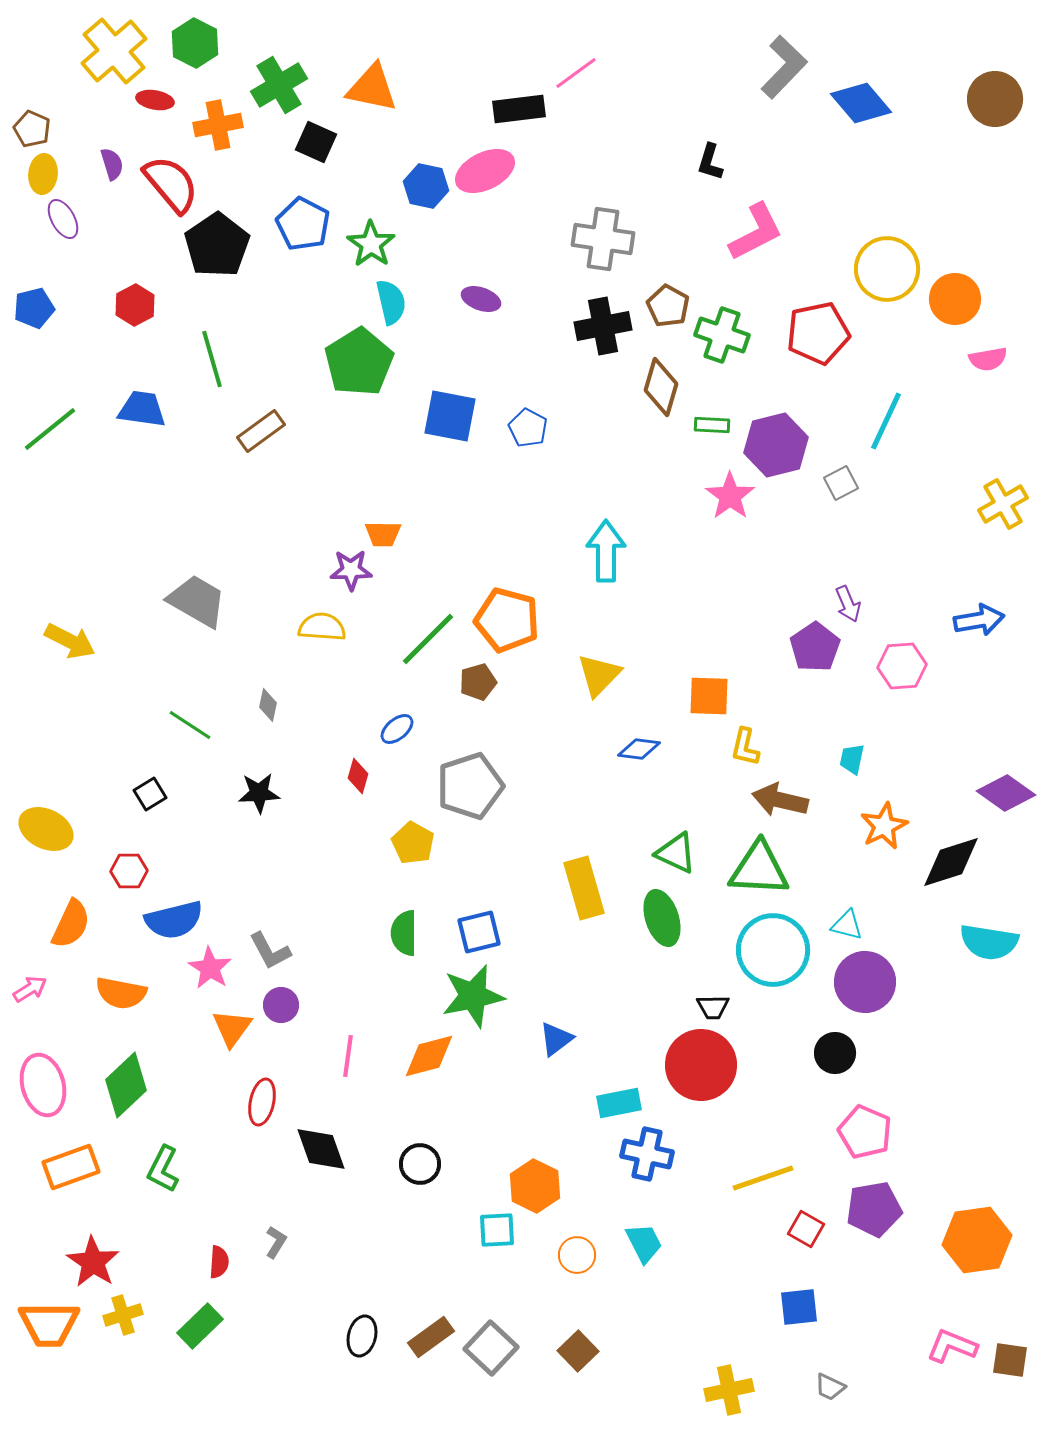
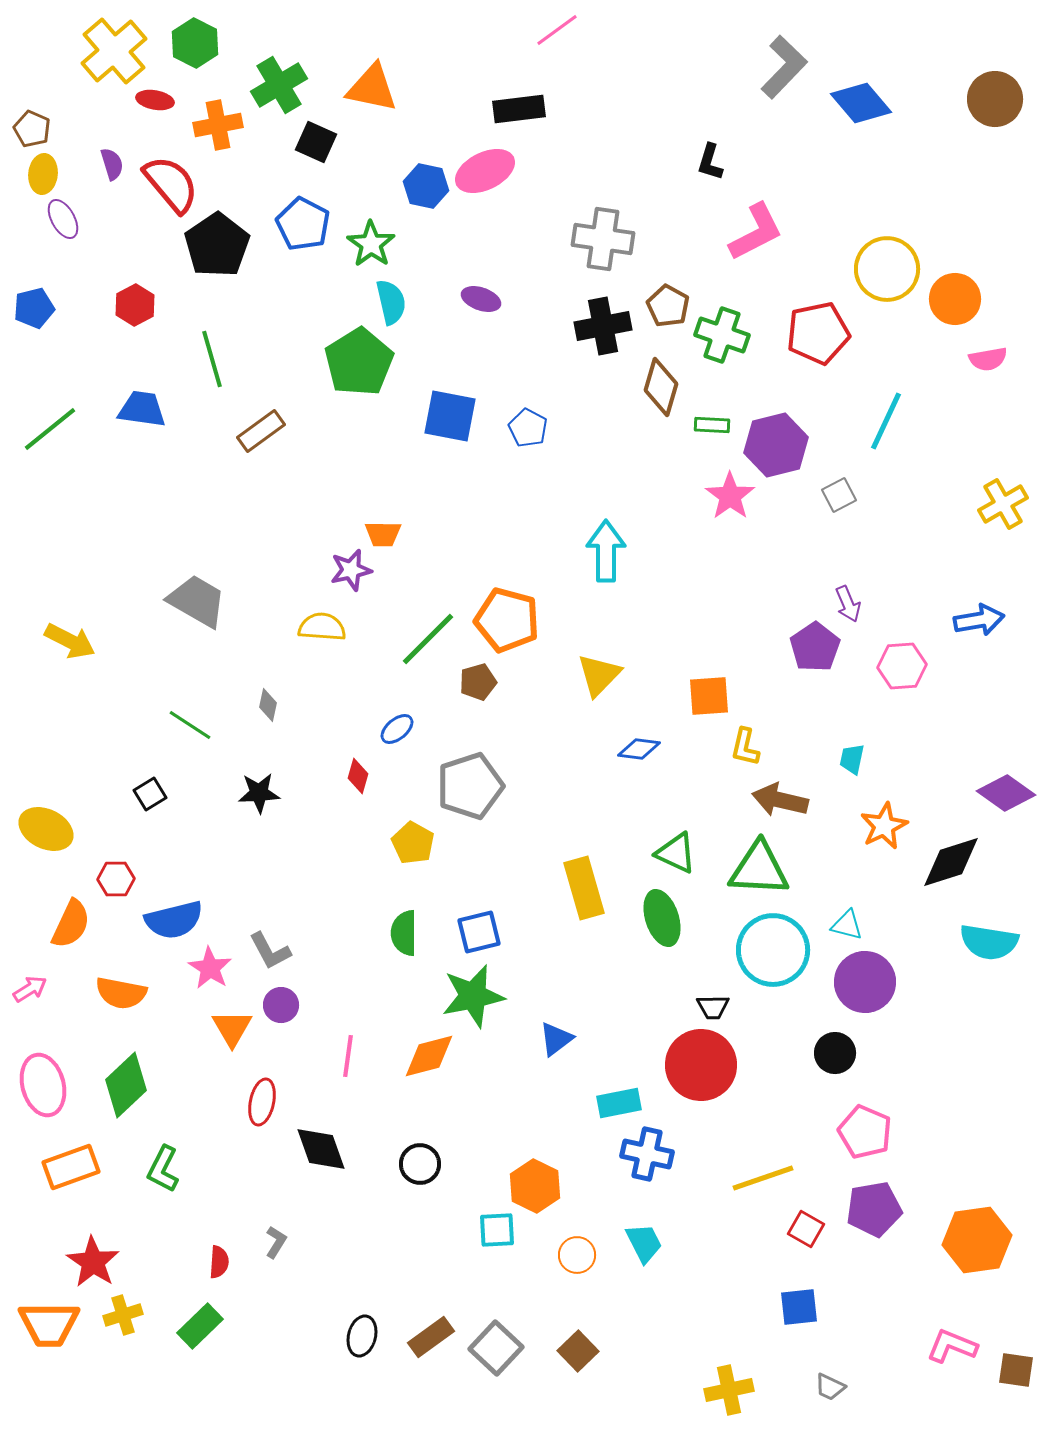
pink line at (576, 73): moved 19 px left, 43 px up
gray square at (841, 483): moved 2 px left, 12 px down
purple star at (351, 570): rotated 12 degrees counterclockwise
orange square at (709, 696): rotated 6 degrees counterclockwise
red hexagon at (129, 871): moved 13 px left, 8 px down
orange triangle at (232, 1028): rotated 6 degrees counterclockwise
gray square at (491, 1348): moved 5 px right
brown square at (1010, 1360): moved 6 px right, 10 px down
